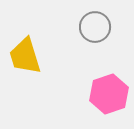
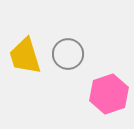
gray circle: moved 27 px left, 27 px down
